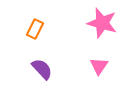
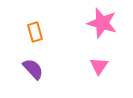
orange rectangle: moved 3 px down; rotated 42 degrees counterclockwise
purple semicircle: moved 9 px left
